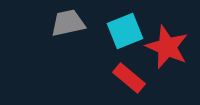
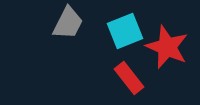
gray trapezoid: rotated 129 degrees clockwise
red rectangle: rotated 12 degrees clockwise
